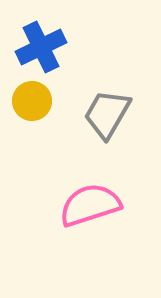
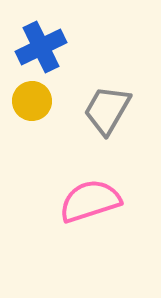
gray trapezoid: moved 4 px up
pink semicircle: moved 4 px up
